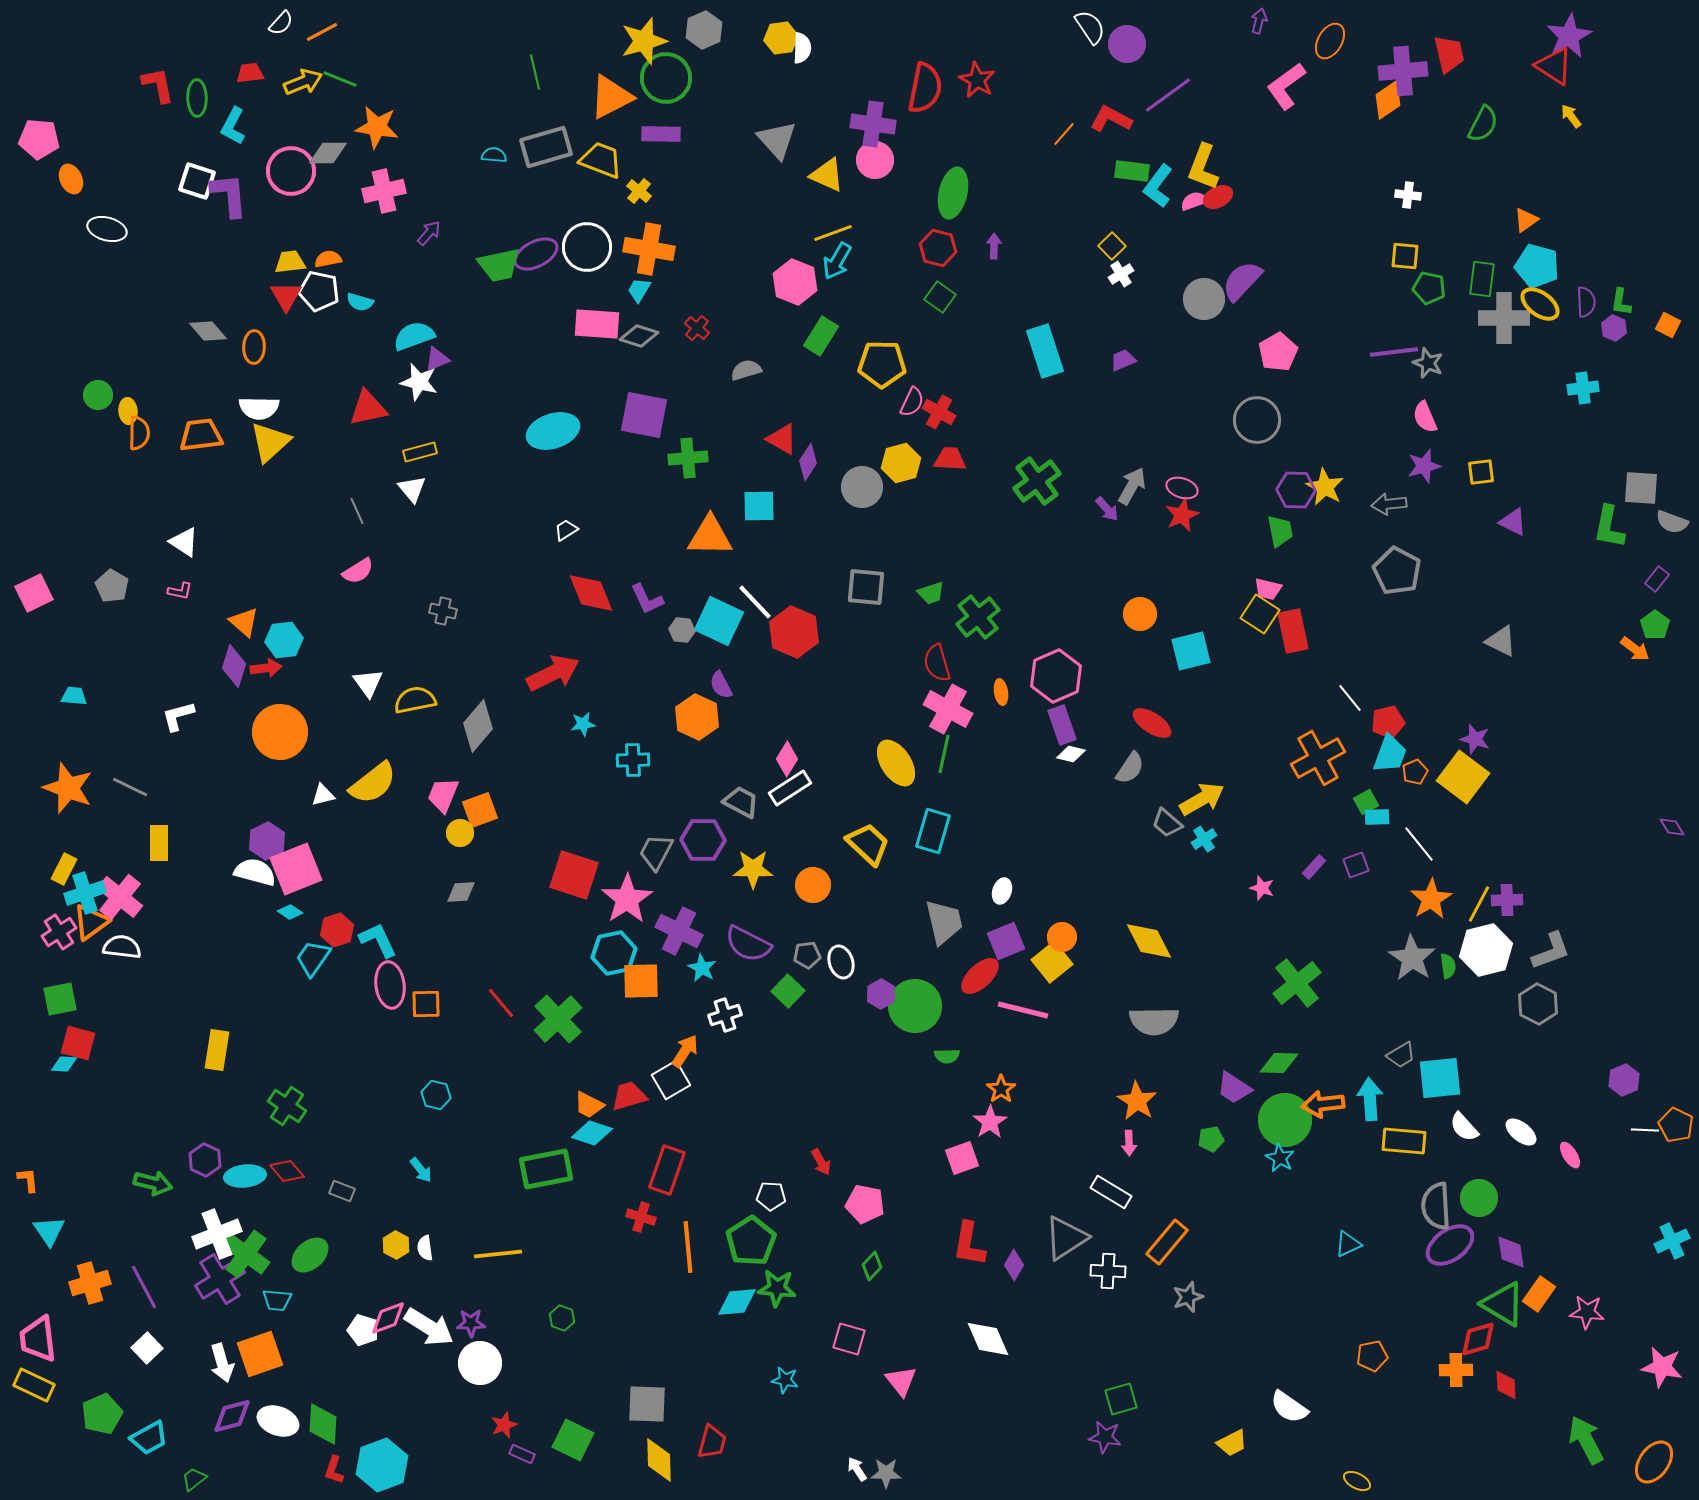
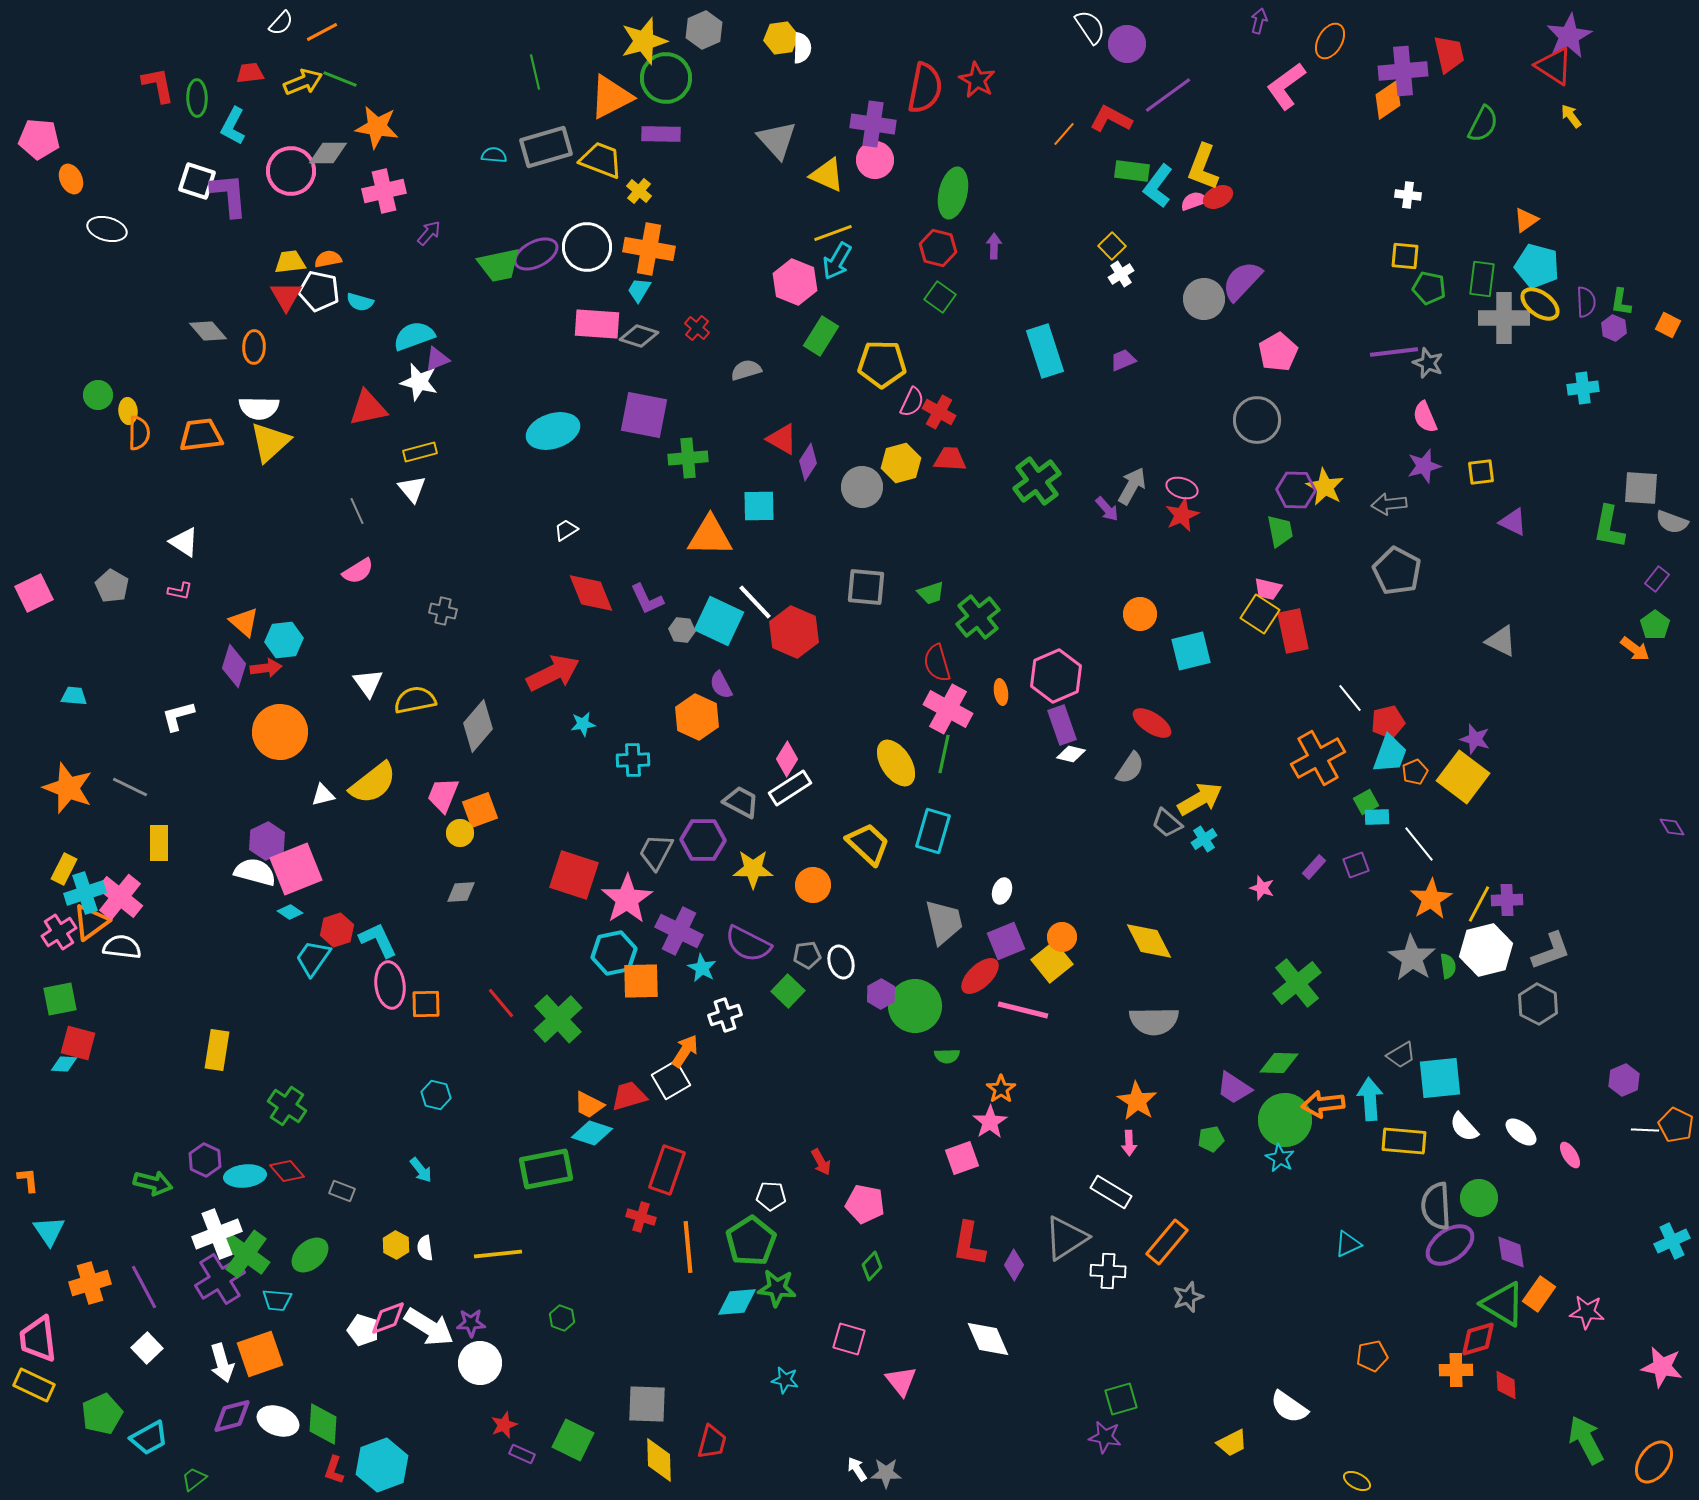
yellow arrow at (1202, 799): moved 2 px left
